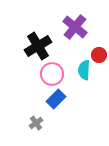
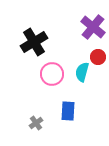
purple cross: moved 18 px right
black cross: moved 4 px left, 4 px up
red circle: moved 1 px left, 2 px down
cyan semicircle: moved 2 px left, 2 px down; rotated 12 degrees clockwise
blue rectangle: moved 12 px right, 12 px down; rotated 42 degrees counterclockwise
